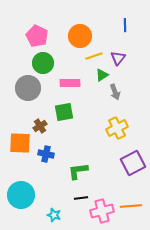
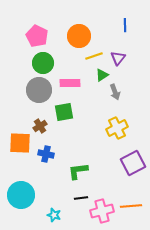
orange circle: moved 1 px left
gray circle: moved 11 px right, 2 px down
